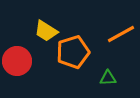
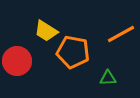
orange pentagon: rotated 28 degrees clockwise
